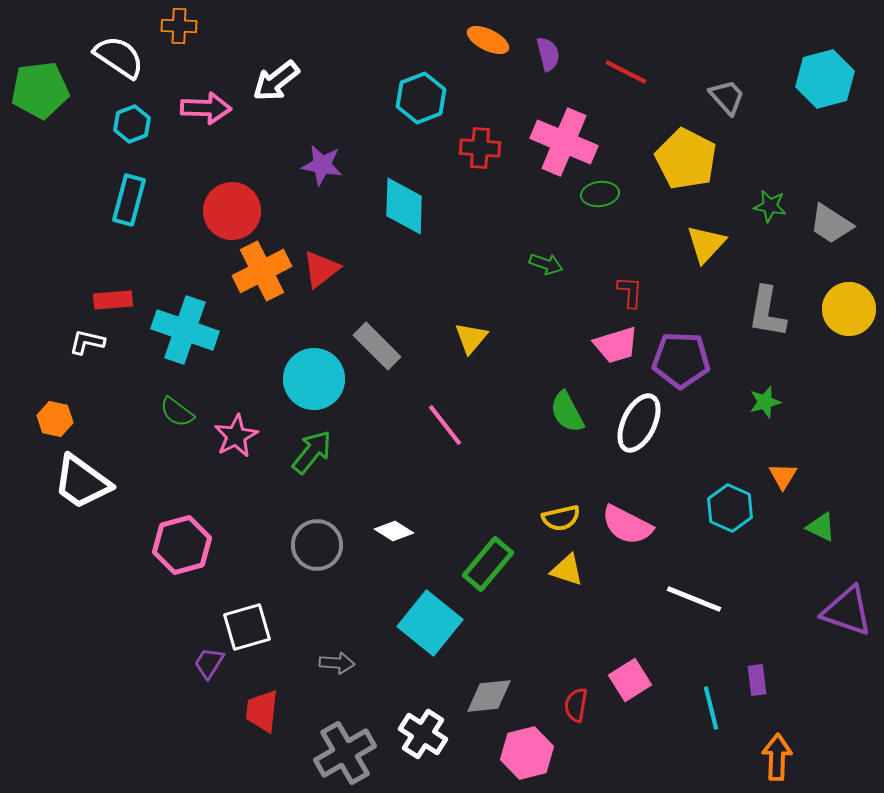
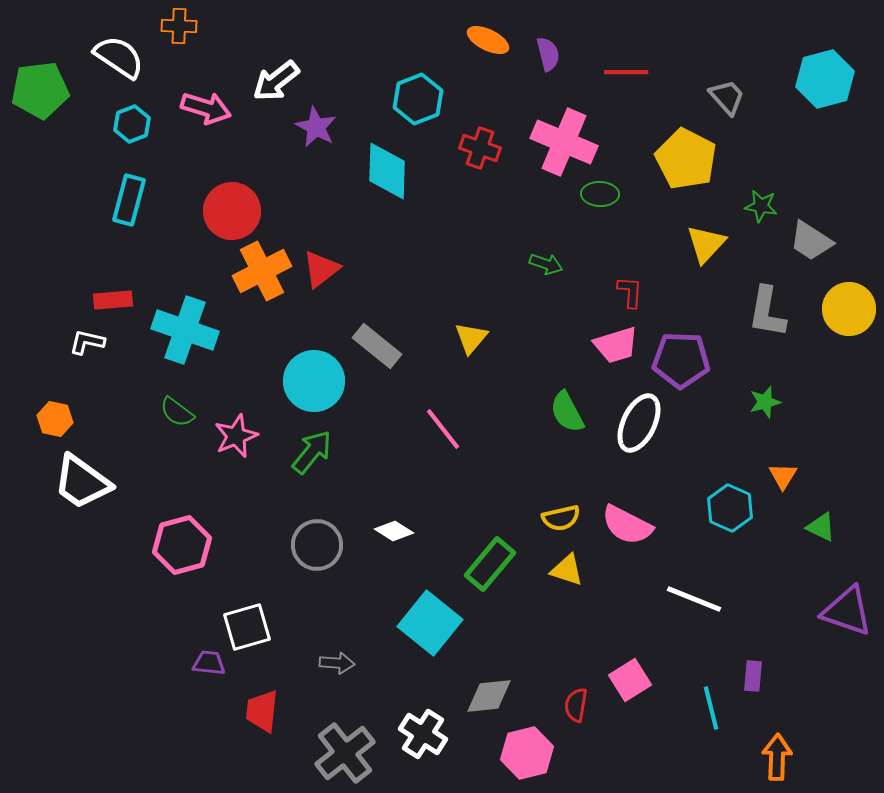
red line at (626, 72): rotated 27 degrees counterclockwise
cyan hexagon at (421, 98): moved 3 px left, 1 px down
pink arrow at (206, 108): rotated 15 degrees clockwise
red cross at (480, 148): rotated 15 degrees clockwise
purple star at (322, 165): moved 6 px left, 38 px up; rotated 18 degrees clockwise
green ellipse at (600, 194): rotated 9 degrees clockwise
cyan diamond at (404, 206): moved 17 px left, 35 px up
green star at (770, 206): moved 9 px left
gray trapezoid at (831, 224): moved 20 px left, 17 px down
gray rectangle at (377, 346): rotated 6 degrees counterclockwise
cyan circle at (314, 379): moved 2 px down
pink line at (445, 425): moved 2 px left, 4 px down
pink star at (236, 436): rotated 6 degrees clockwise
green rectangle at (488, 564): moved 2 px right
purple trapezoid at (209, 663): rotated 64 degrees clockwise
purple rectangle at (757, 680): moved 4 px left, 4 px up; rotated 12 degrees clockwise
gray cross at (345, 753): rotated 8 degrees counterclockwise
